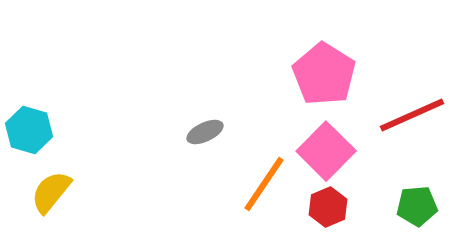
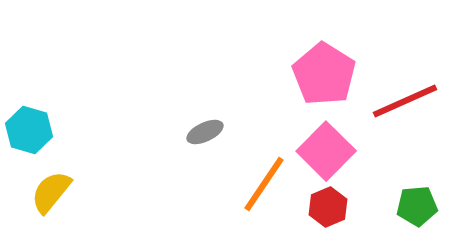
red line: moved 7 px left, 14 px up
